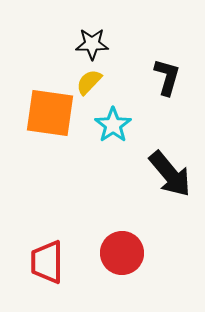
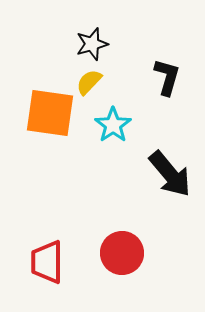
black star: rotated 16 degrees counterclockwise
